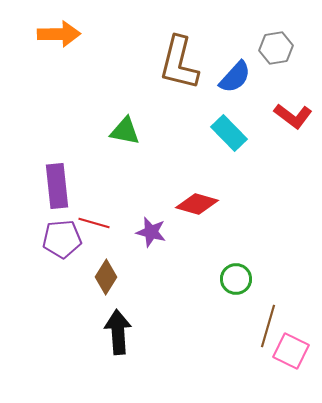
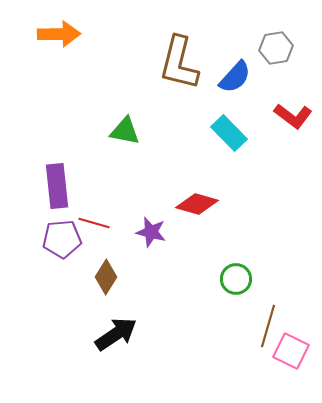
black arrow: moved 2 px left, 2 px down; rotated 60 degrees clockwise
